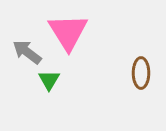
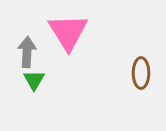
gray arrow: rotated 56 degrees clockwise
green triangle: moved 15 px left
